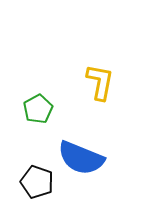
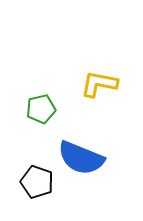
yellow L-shape: moved 1 px left, 2 px down; rotated 90 degrees counterclockwise
green pentagon: moved 3 px right; rotated 16 degrees clockwise
